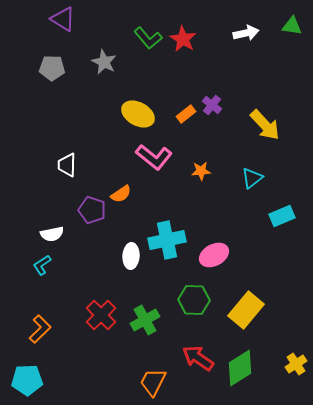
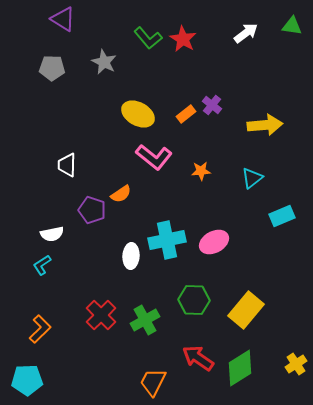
white arrow: rotated 25 degrees counterclockwise
yellow arrow: rotated 52 degrees counterclockwise
pink ellipse: moved 13 px up
